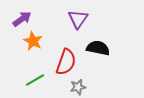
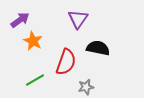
purple arrow: moved 2 px left, 1 px down
gray star: moved 8 px right
